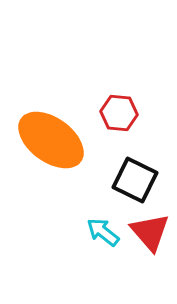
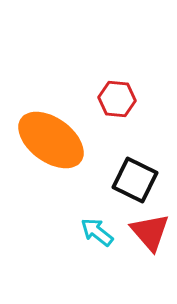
red hexagon: moved 2 px left, 14 px up
cyan arrow: moved 6 px left
